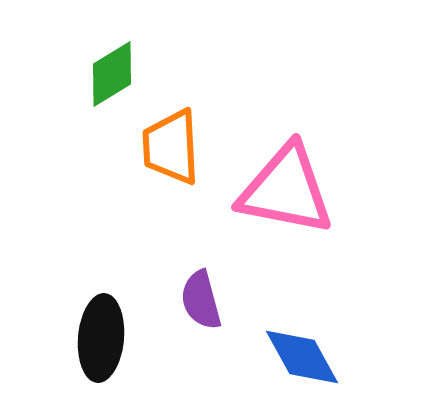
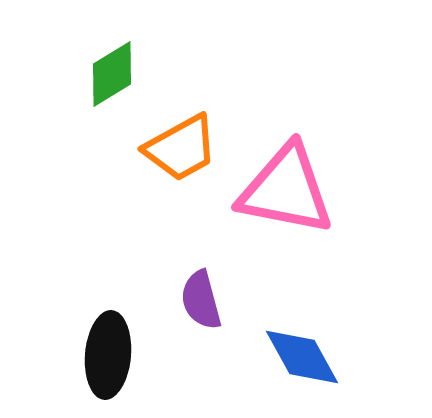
orange trapezoid: moved 10 px right, 1 px down; rotated 116 degrees counterclockwise
black ellipse: moved 7 px right, 17 px down
